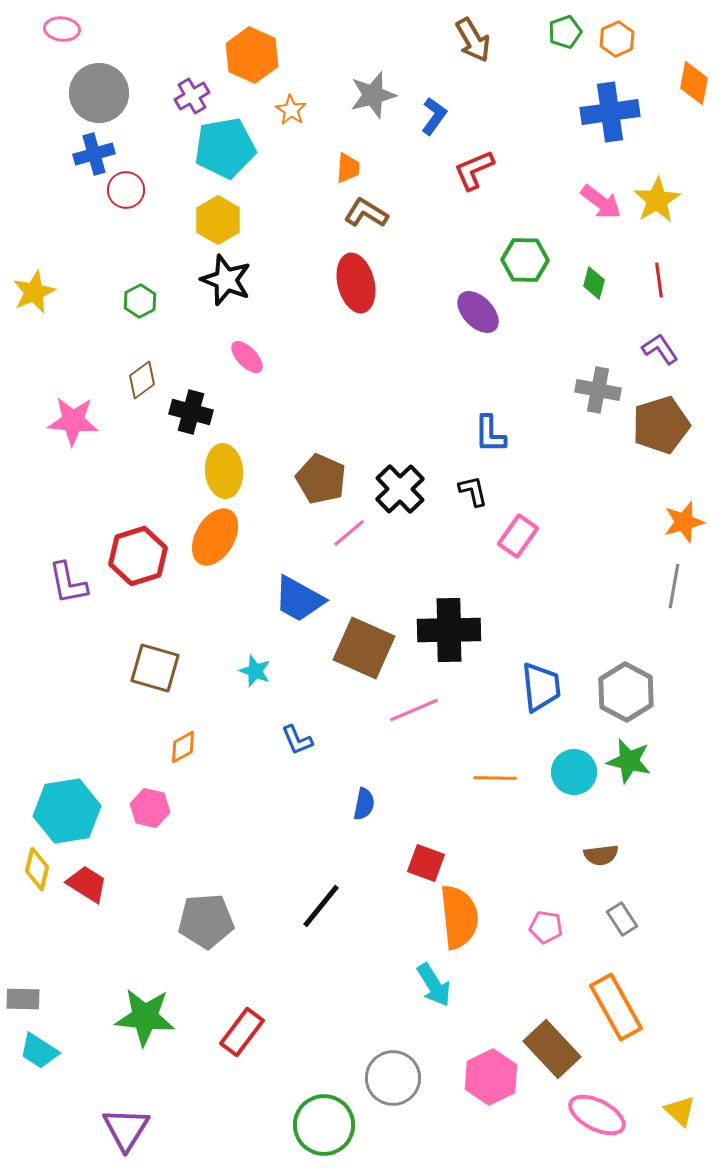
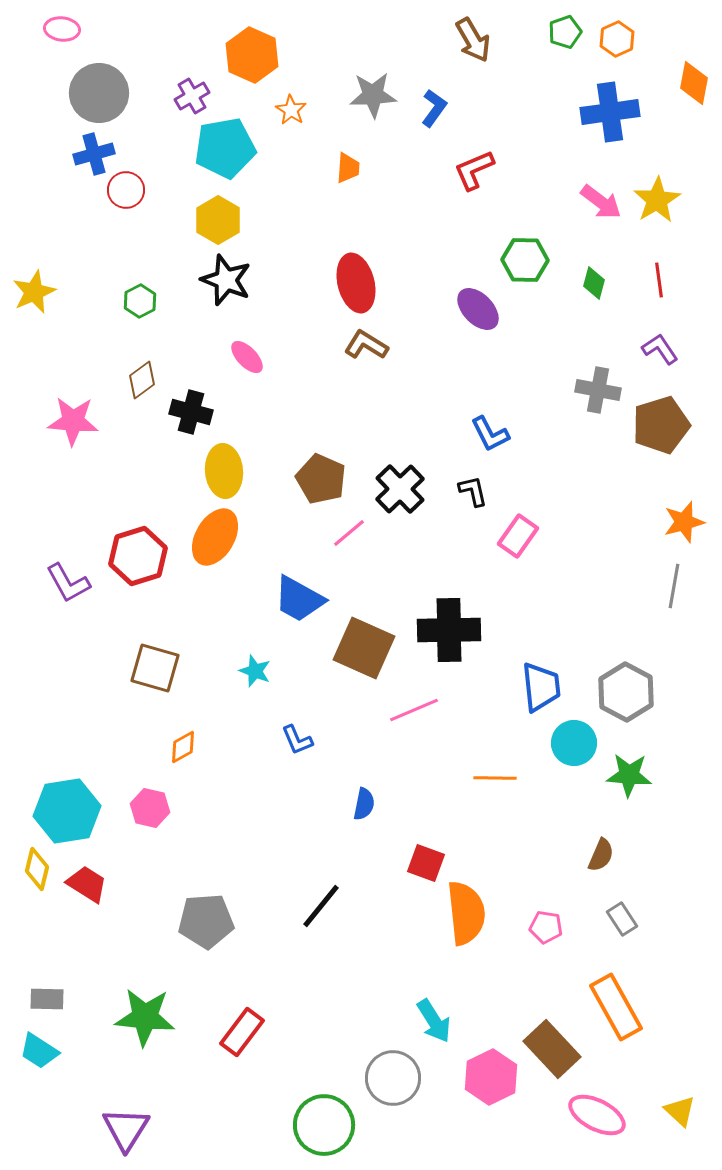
gray star at (373, 95): rotated 12 degrees clockwise
blue L-shape at (434, 116): moved 8 px up
brown L-shape at (366, 213): moved 132 px down
purple ellipse at (478, 312): moved 3 px up
blue L-shape at (490, 434): rotated 27 degrees counterclockwise
purple L-shape at (68, 583): rotated 18 degrees counterclockwise
green star at (629, 761): moved 14 px down; rotated 9 degrees counterclockwise
cyan circle at (574, 772): moved 29 px up
brown semicircle at (601, 855): rotated 60 degrees counterclockwise
orange semicircle at (459, 917): moved 7 px right, 4 px up
cyan arrow at (434, 985): moved 36 px down
gray rectangle at (23, 999): moved 24 px right
